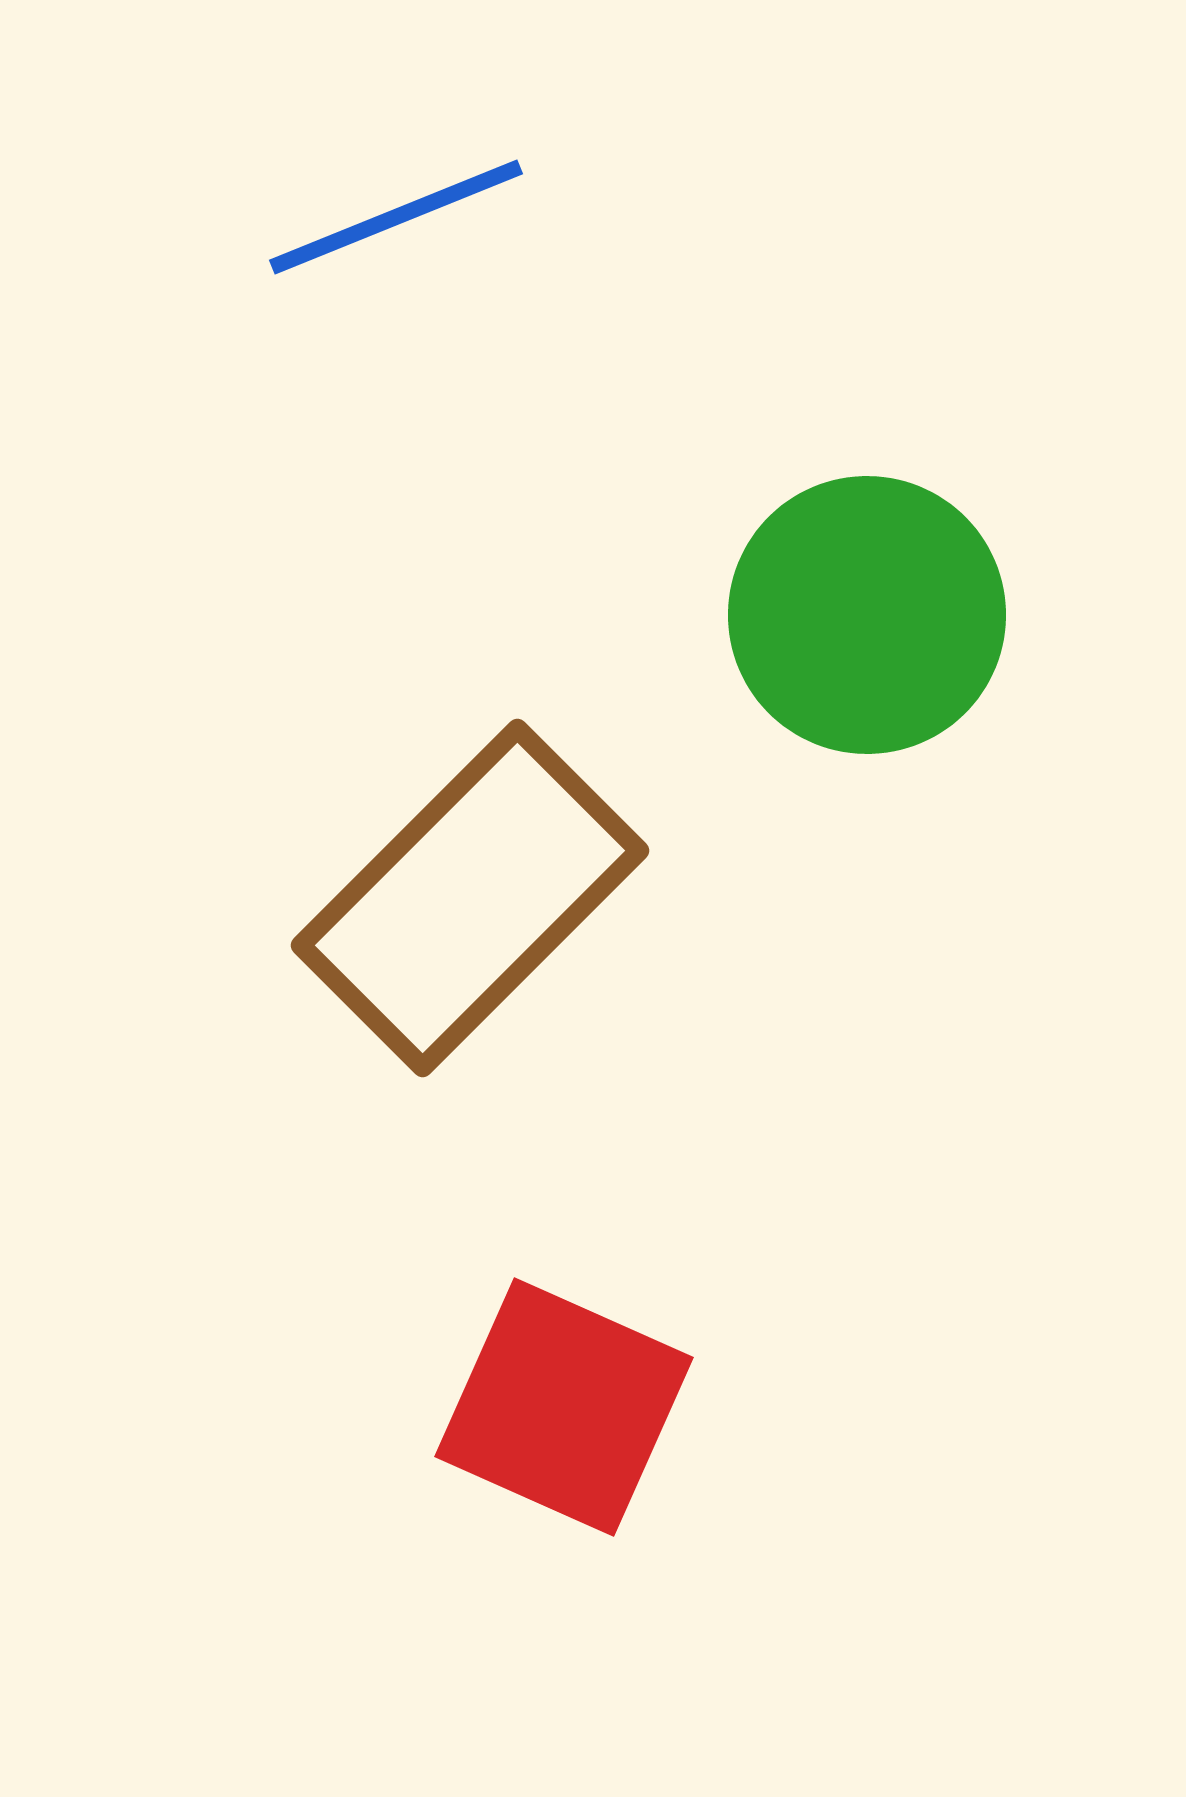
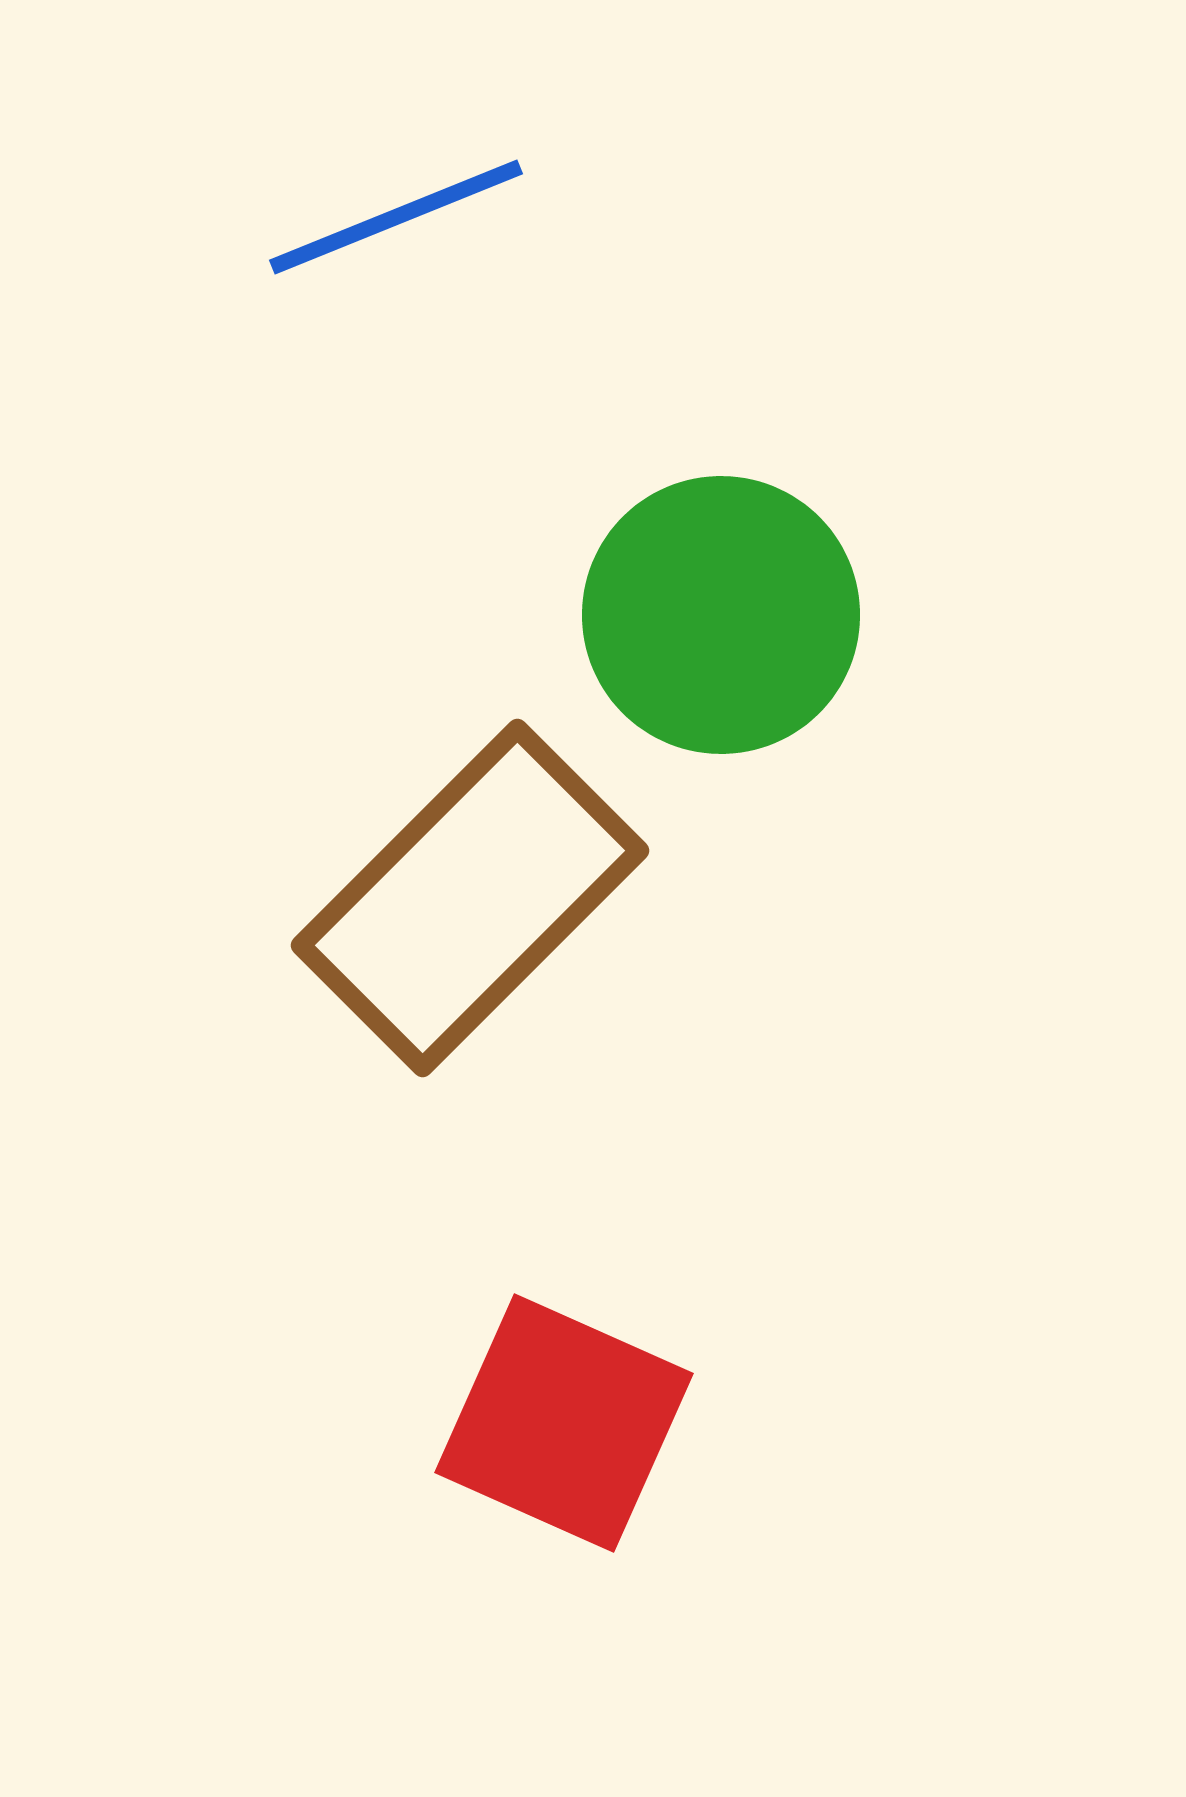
green circle: moved 146 px left
red square: moved 16 px down
